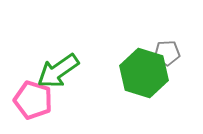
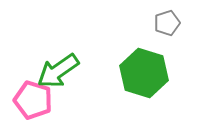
gray pentagon: moved 30 px up; rotated 15 degrees counterclockwise
